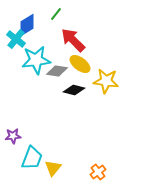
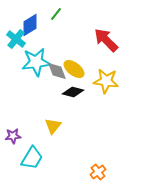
blue diamond: moved 3 px right
red arrow: moved 33 px right
cyan star: moved 2 px down
yellow ellipse: moved 6 px left, 5 px down
gray diamond: rotated 60 degrees clockwise
black diamond: moved 1 px left, 2 px down
cyan trapezoid: rotated 10 degrees clockwise
yellow triangle: moved 42 px up
